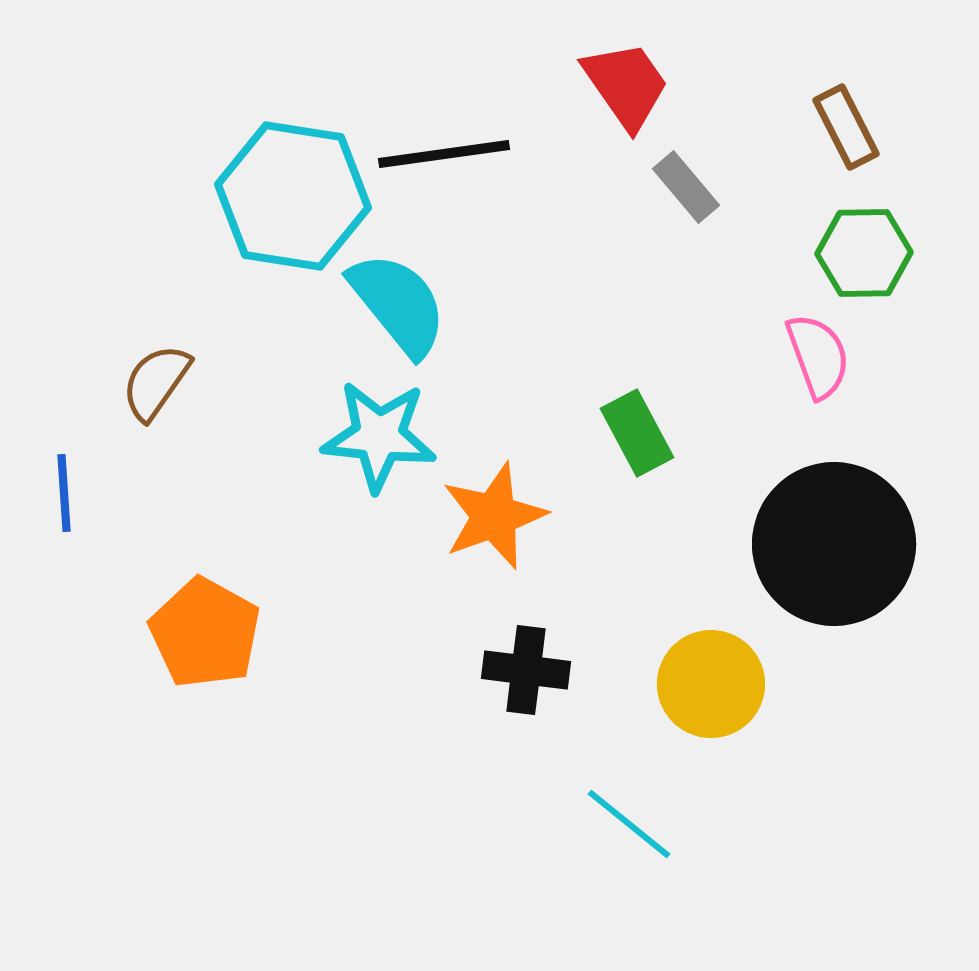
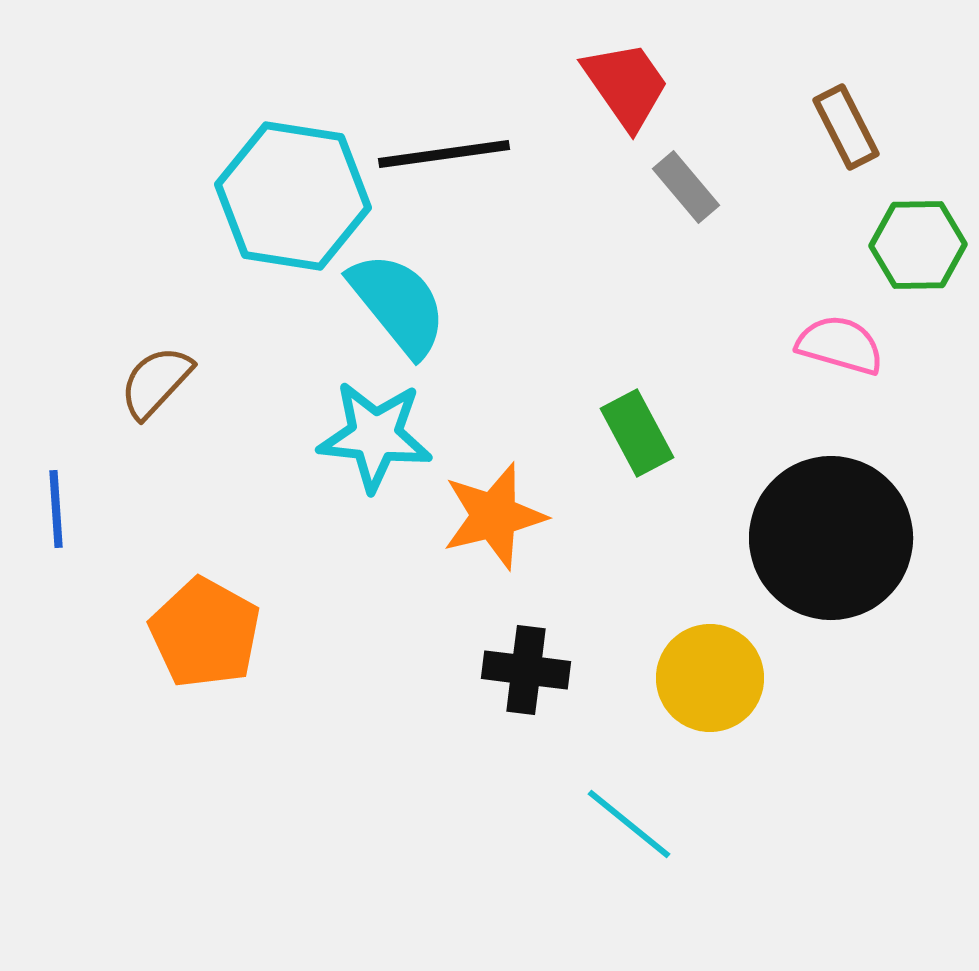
green hexagon: moved 54 px right, 8 px up
pink semicircle: moved 22 px right, 11 px up; rotated 54 degrees counterclockwise
brown semicircle: rotated 8 degrees clockwise
cyan star: moved 4 px left
blue line: moved 8 px left, 16 px down
orange star: rotated 6 degrees clockwise
black circle: moved 3 px left, 6 px up
yellow circle: moved 1 px left, 6 px up
